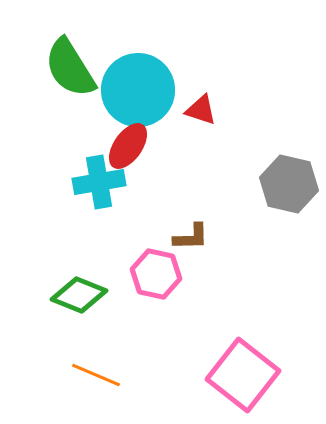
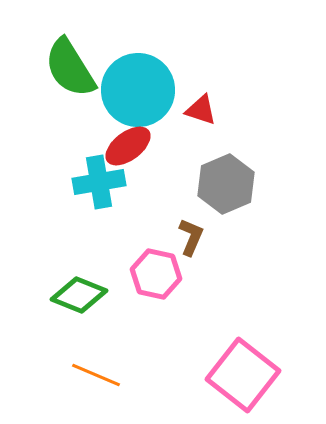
red ellipse: rotated 18 degrees clockwise
gray hexagon: moved 63 px left; rotated 24 degrees clockwise
brown L-shape: rotated 66 degrees counterclockwise
